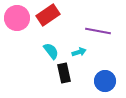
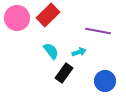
red rectangle: rotated 10 degrees counterclockwise
black rectangle: rotated 48 degrees clockwise
